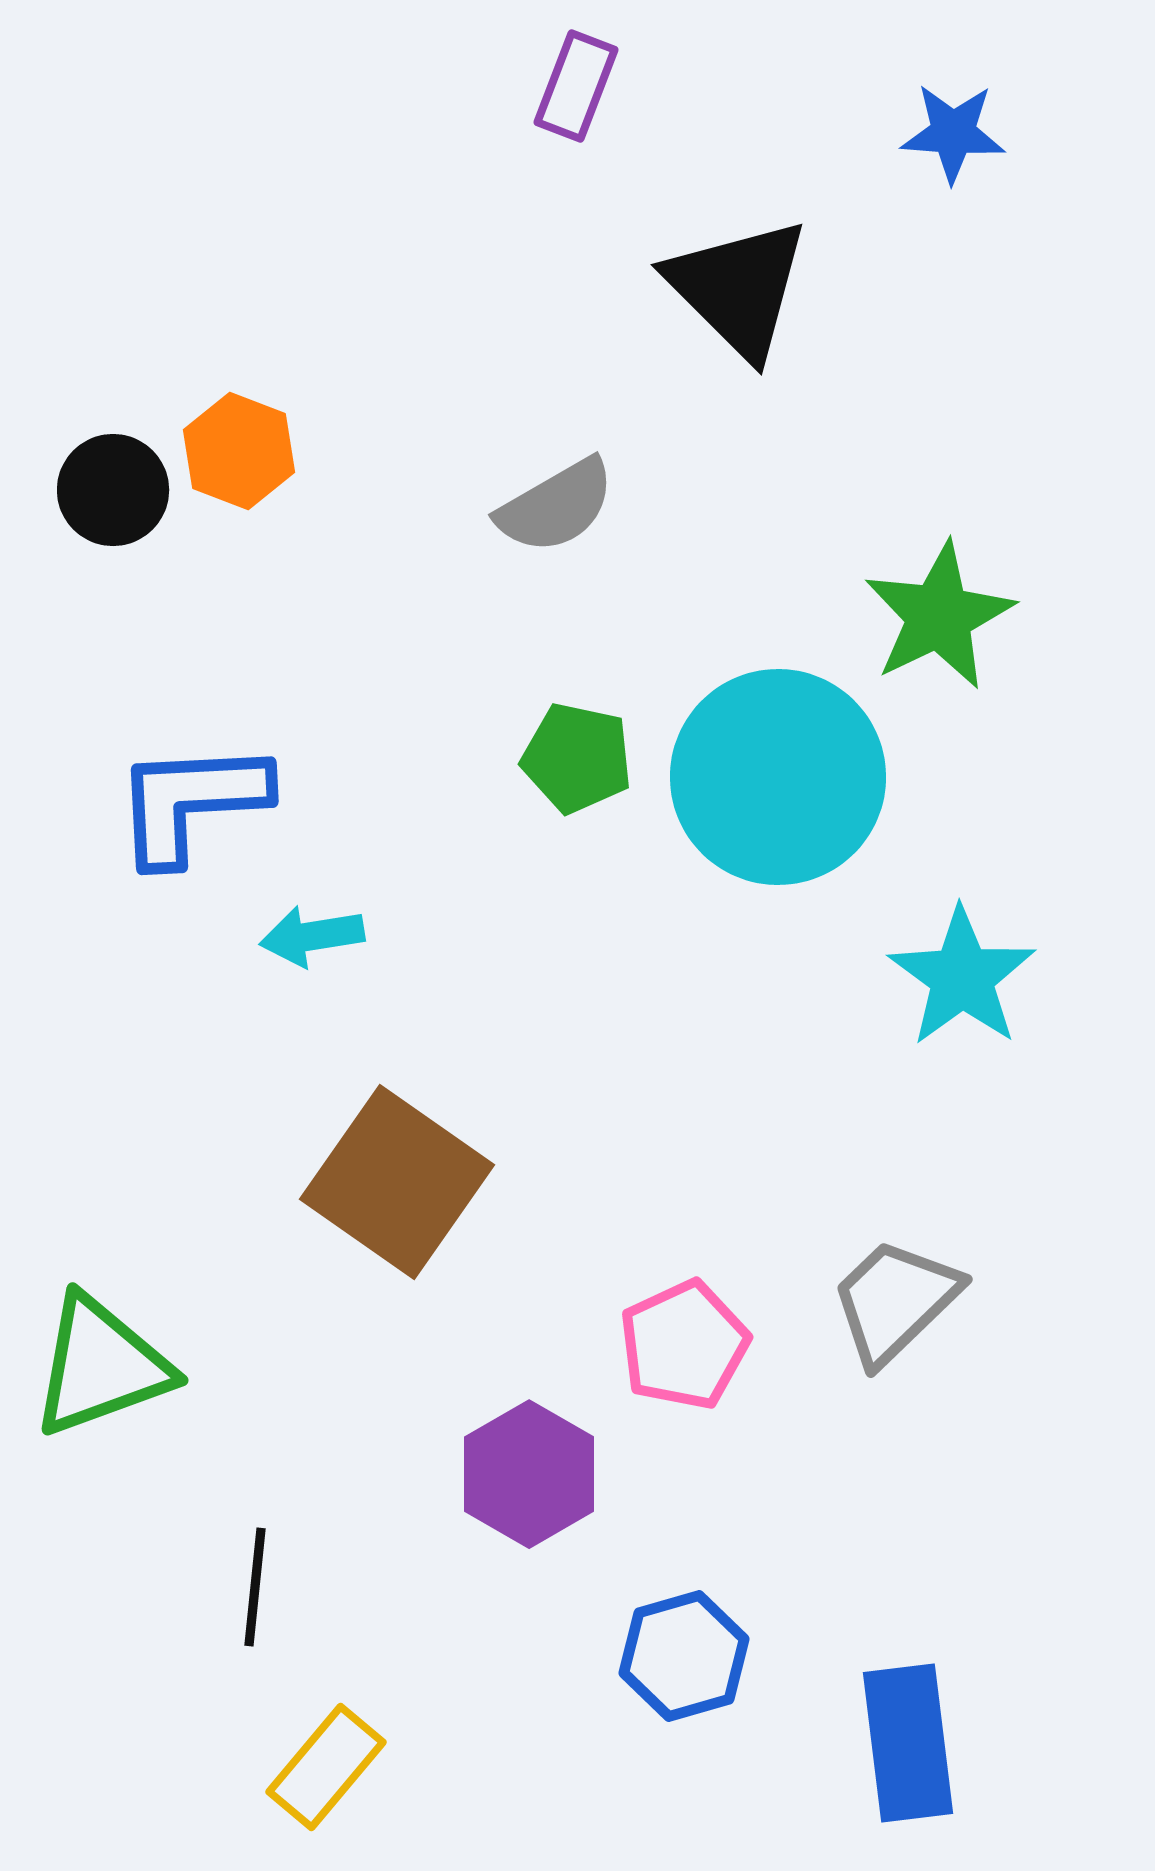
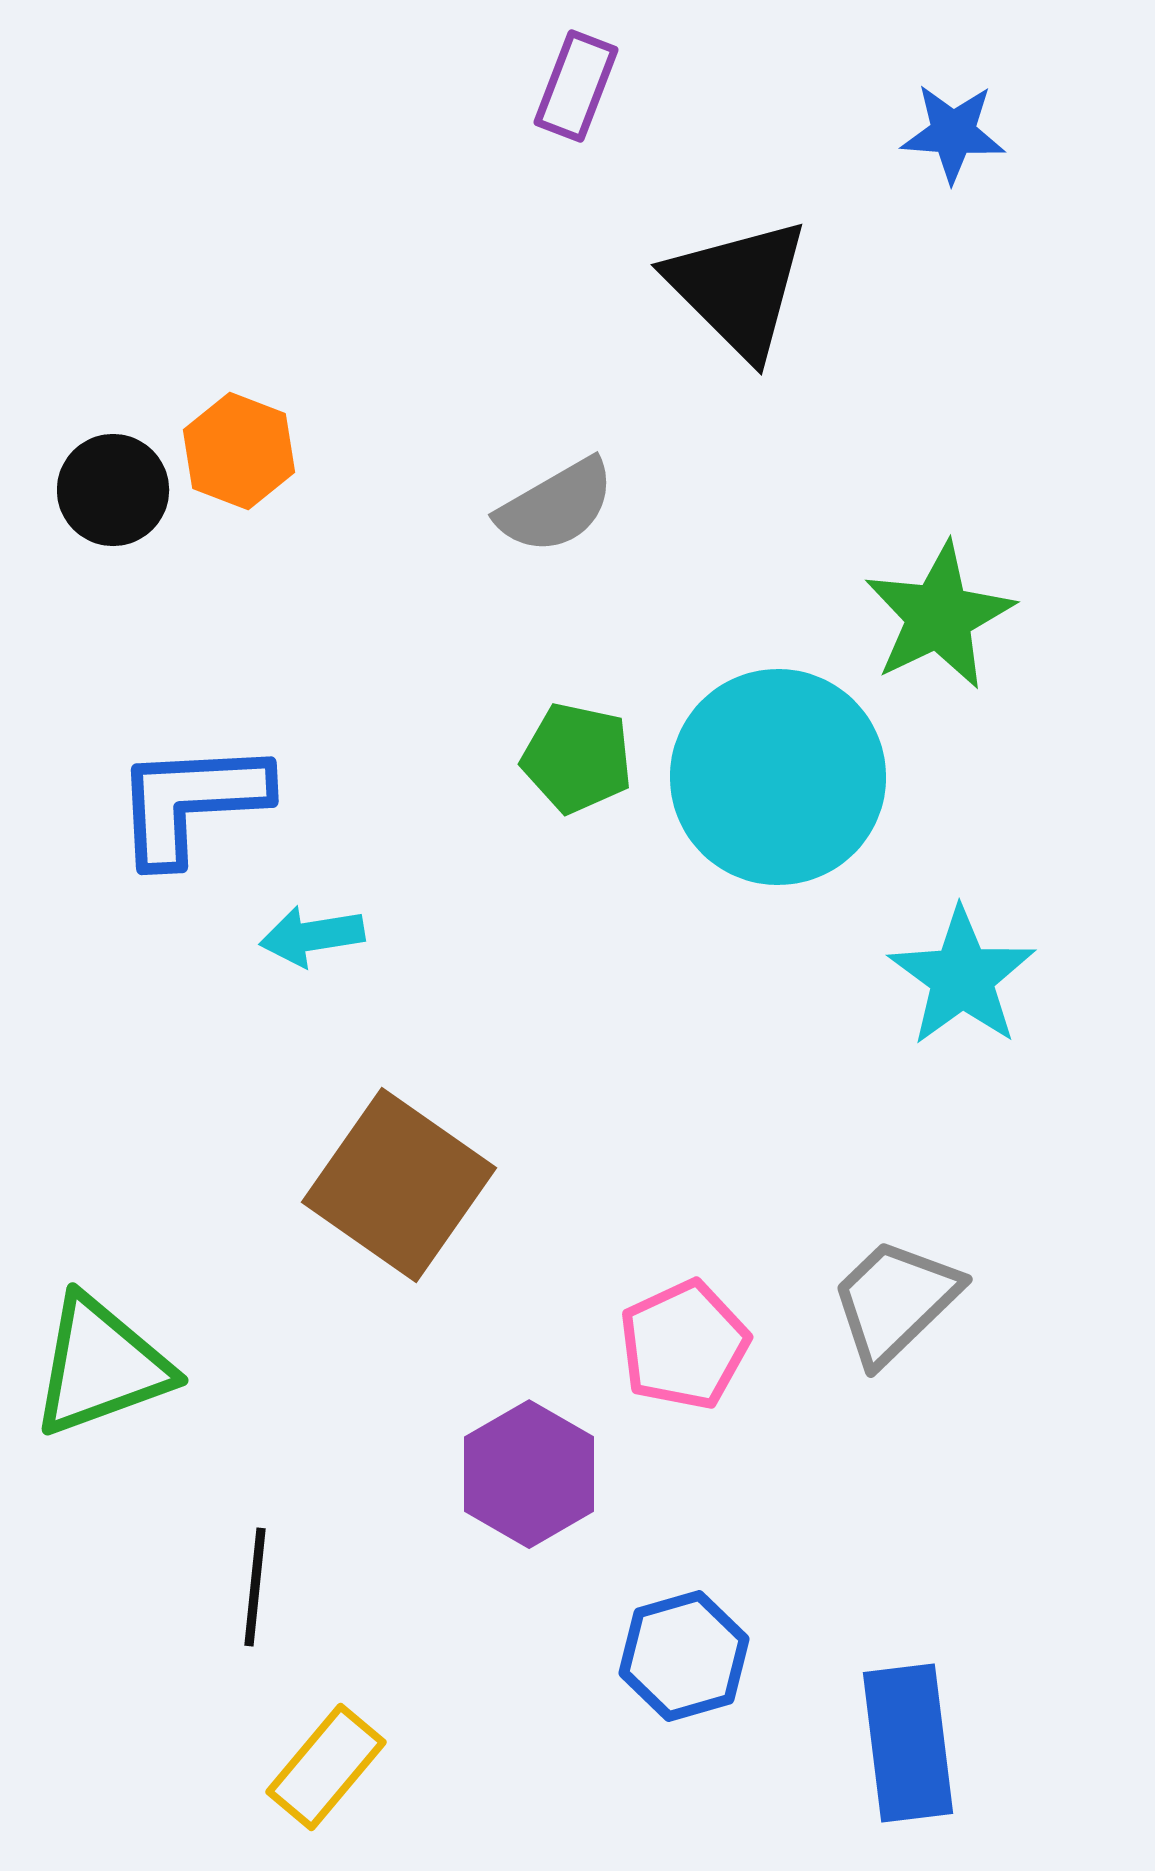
brown square: moved 2 px right, 3 px down
